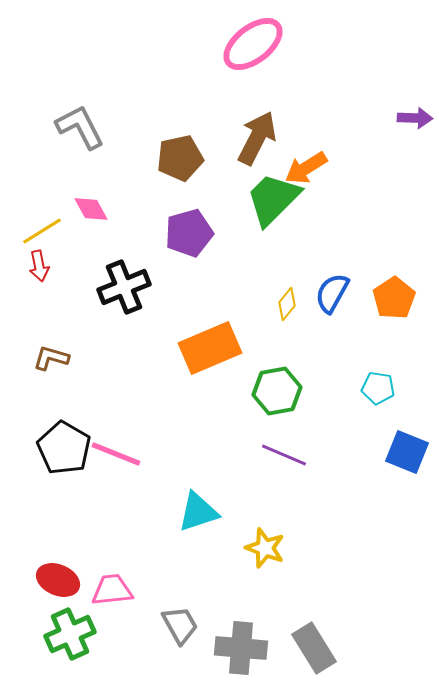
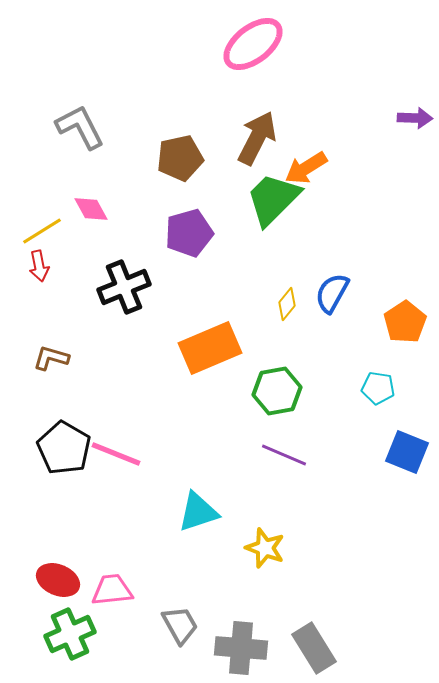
orange pentagon: moved 11 px right, 24 px down
